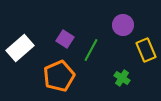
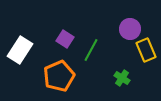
purple circle: moved 7 px right, 4 px down
white rectangle: moved 2 px down; rotated 16 degrees counterclockwise
